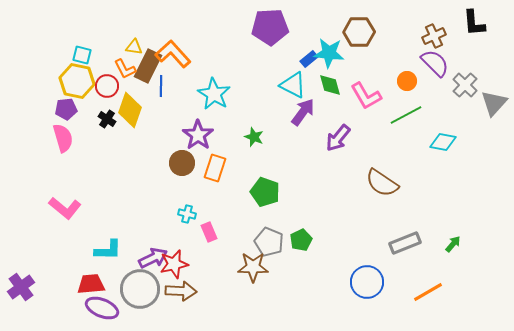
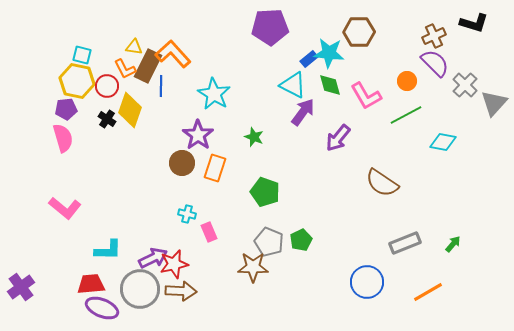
black L-shape at (474, 23): rotated 68 degrees counterclockwise
